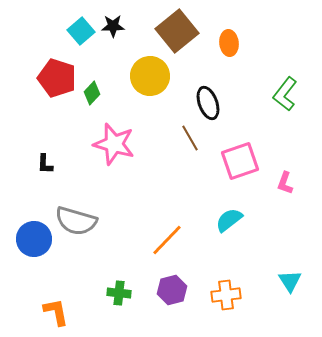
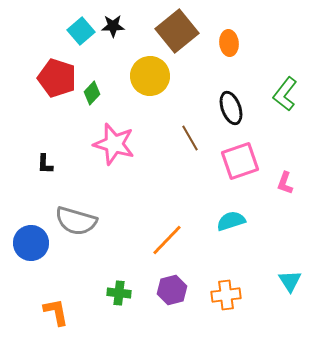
black ellipse: moved 23 px right, 5 px down
cyan semicircle: moved 2 px right, 1 px down; rotated 20 degrees clockwise
blue circle: moved 3 px left, 4 px down
